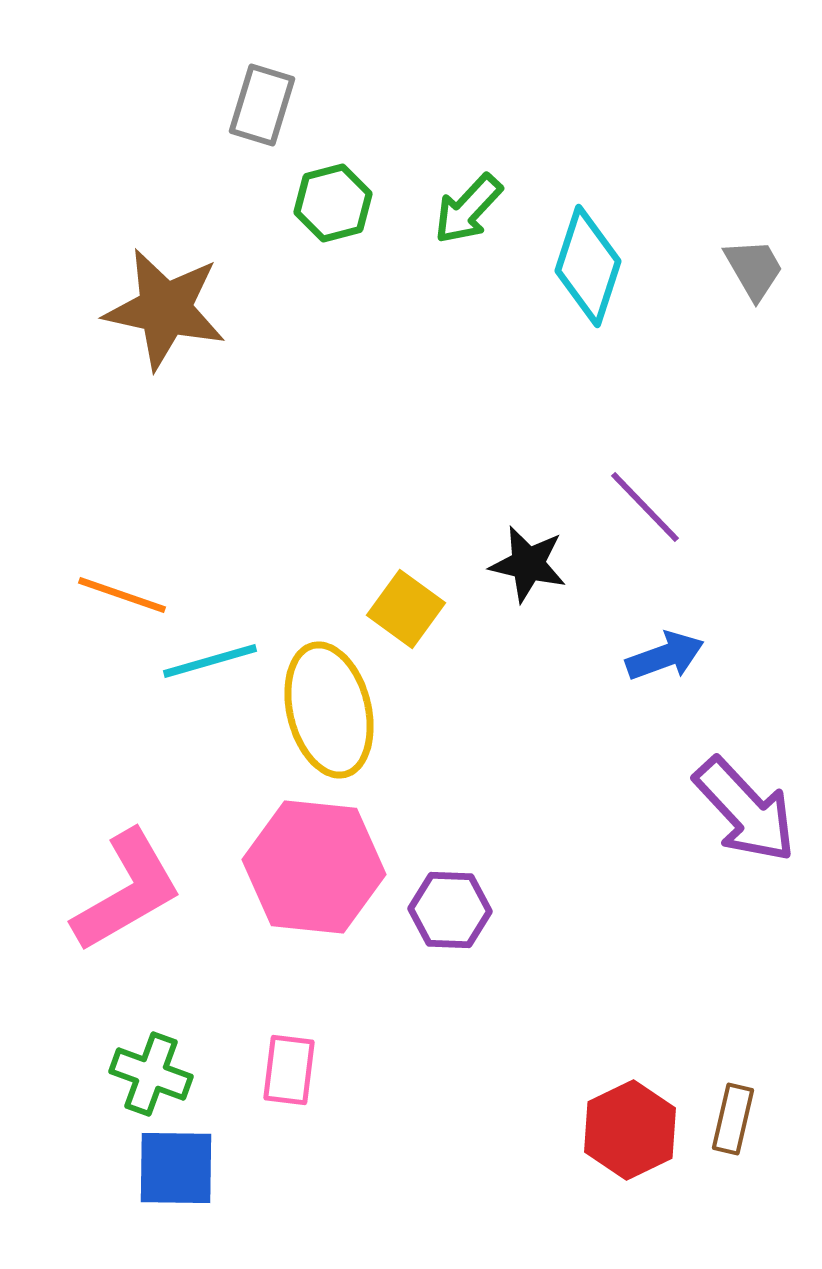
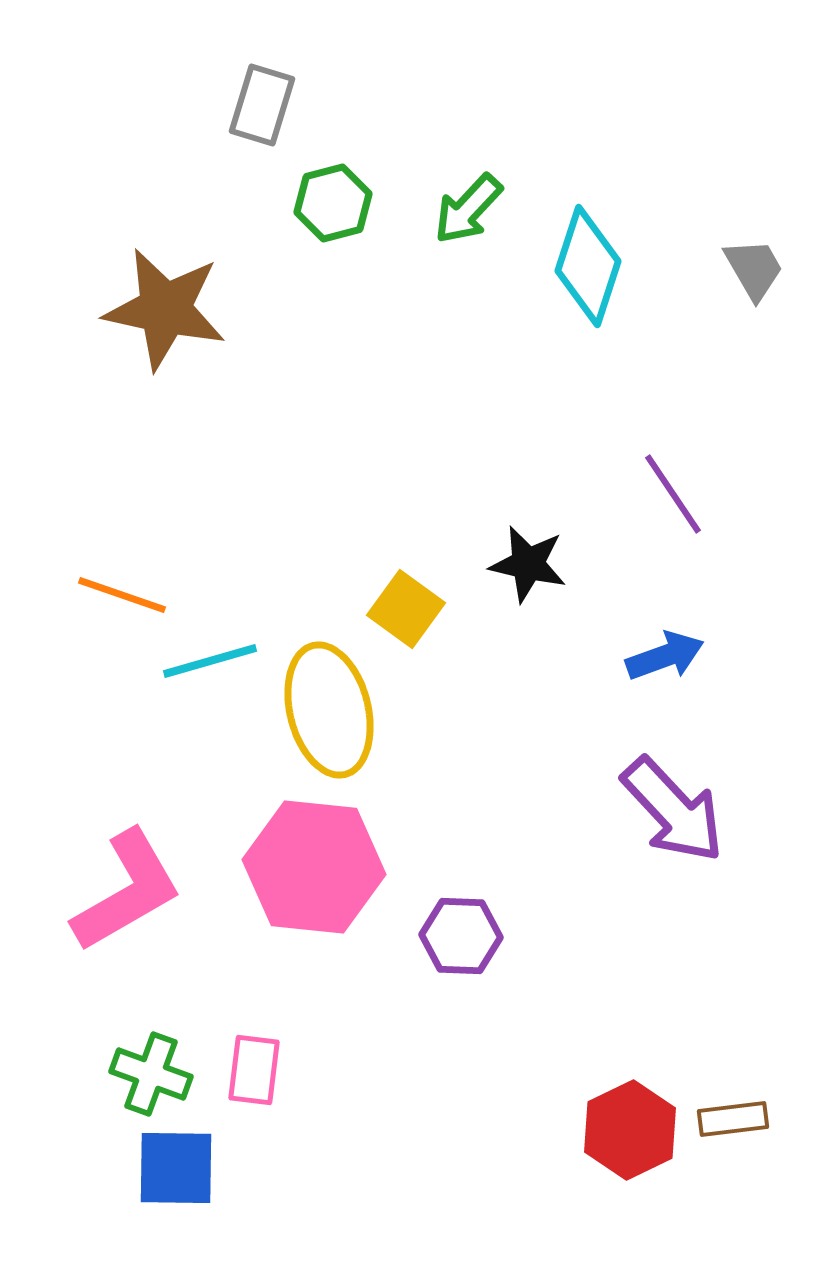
purple line: moved 28 px right, 13 px up; rotated 10 degrees clockwise
purple arrow: moved 72 px left
purple hexagon: moved 11 px right, 26 px down
pink rectangle: moved 35 px left
brown rectangle: rotated 70 degrees clockwise
